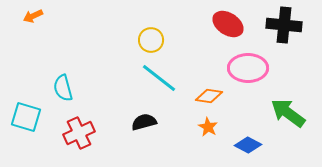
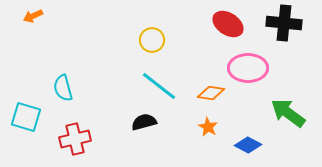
black cross: moved 2 px up
yellow circle: moved 1 px right
cyan line: moved 8 px down
orange diamond: moved 2 px right, 3 px up
red cross: moved 4 px left, 6 px down; rotated 12 degrees clockwise
